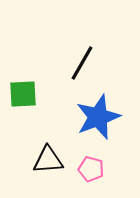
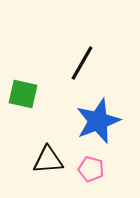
green square: rotated 16 degrees clockwise
blue star: moved 4 px down
